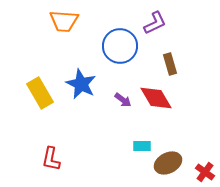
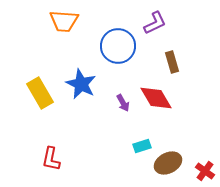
blue circle: moved 2 px left
brown rectangle: moved 2 px right, 2 px up
purple arrow: moved 3 px down; rotated 24 degrees clockwise
cyan rectangle: rotated 18 degrees counterclockwise
red cross: moved 1 px up
